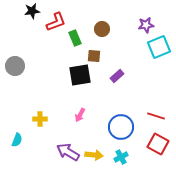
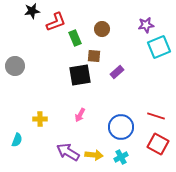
purple rectangle: moved 4 px up
